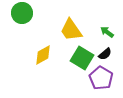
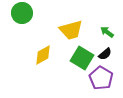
yellow trapezoid: rotated 70 degrees counterclockwise
